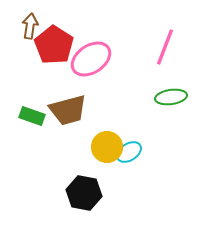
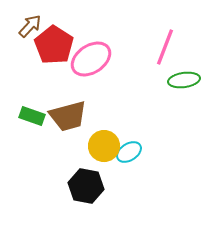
brown arrow: rotated 35 degrees clockwise
green ellipse: moved 13 px right, 17 px up
brown trapezoid: moved 6 px down
yellow circle: moved 3 px left, 1 px up
black hexagon: moved 2 px right, 7 px up
